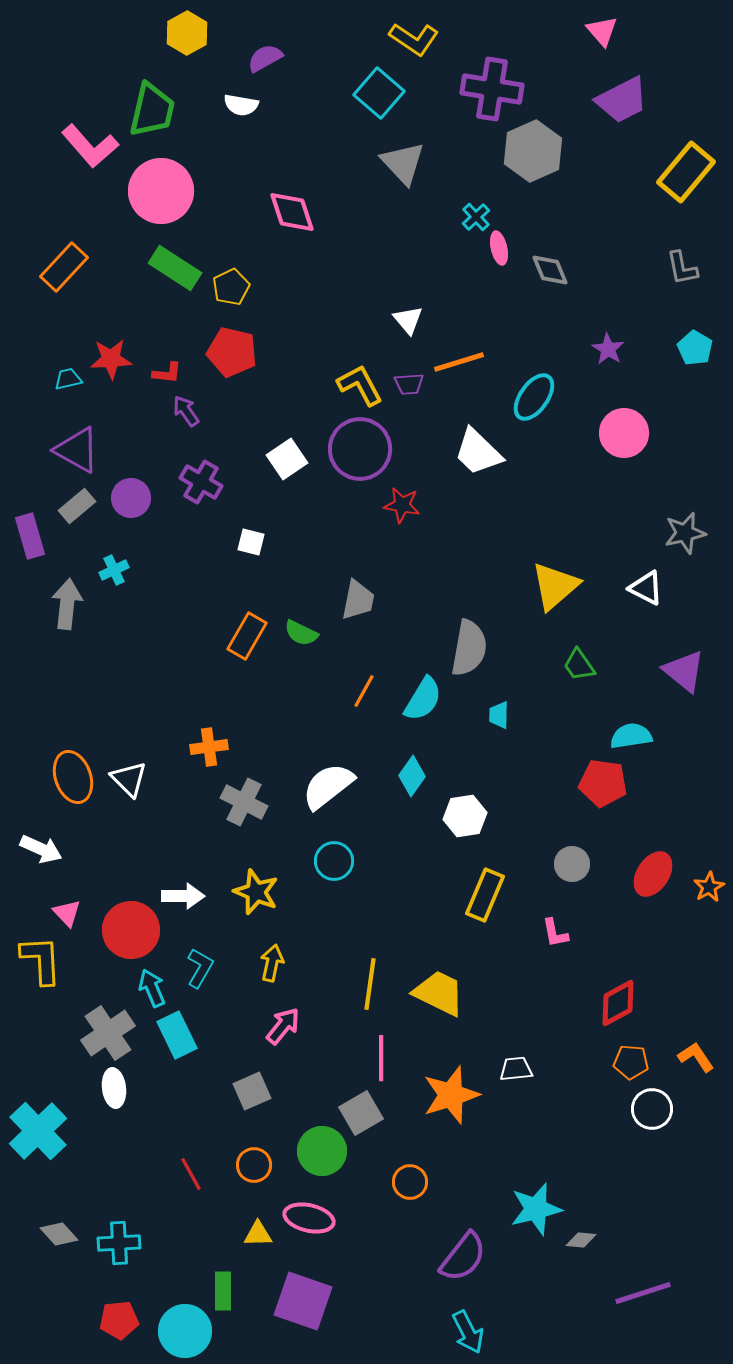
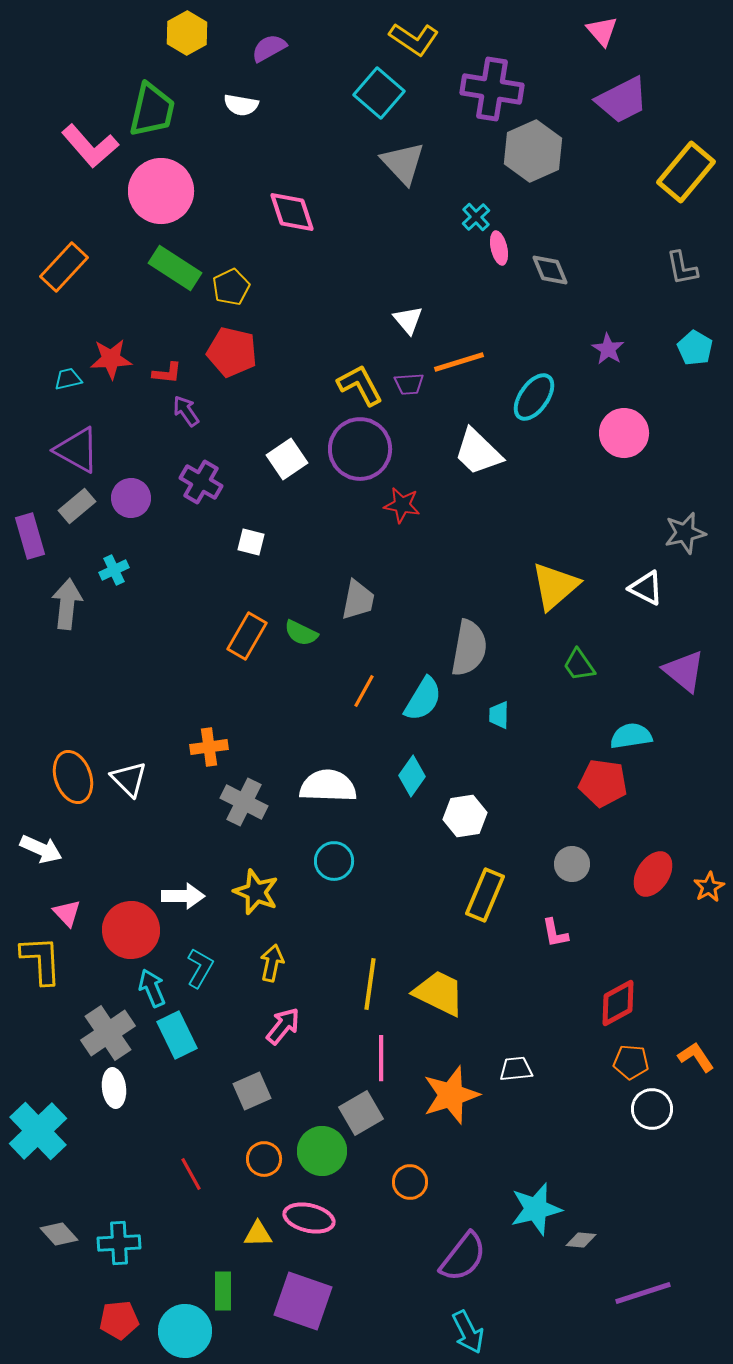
purple semicircle at (265, 58): moved 4 px right, 10 px up
white semicircle at (328, 786): rotated 40 degrees clockwise
orange circle at (254, 1165): moved 10 px right, 6 px up
